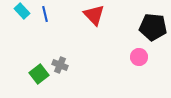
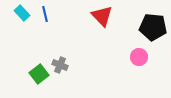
cyan rectangle: moved 2 px down
red triangle: moved 8 px right, 1 px down
